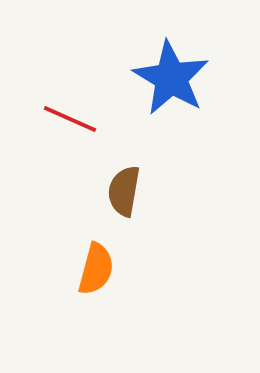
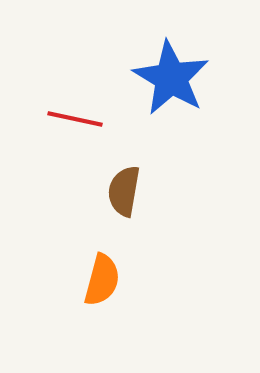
red line: moved 5 px right; rotated 12 degrees counterclockwise
orange semicircle: moved 6 px right, 11 px down
